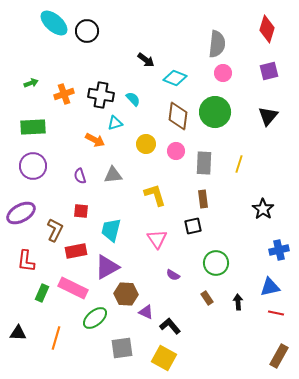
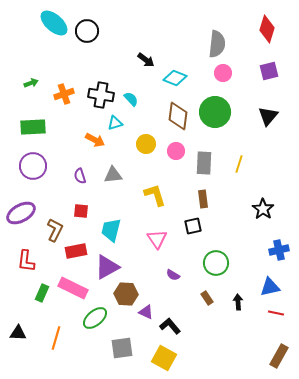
cyan semicircle at (133, 99): moved 2 px left
